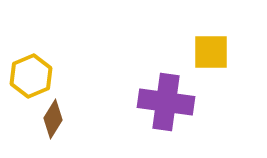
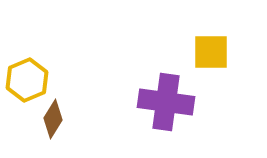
yellow hexagon: moved 4 px left, 4 px down
